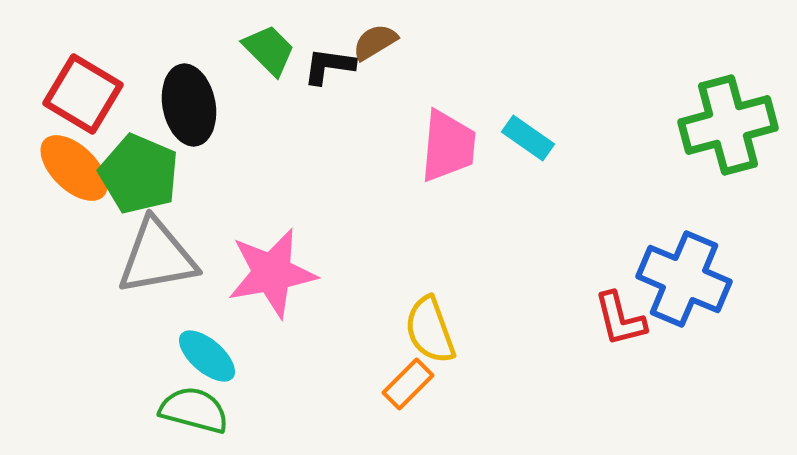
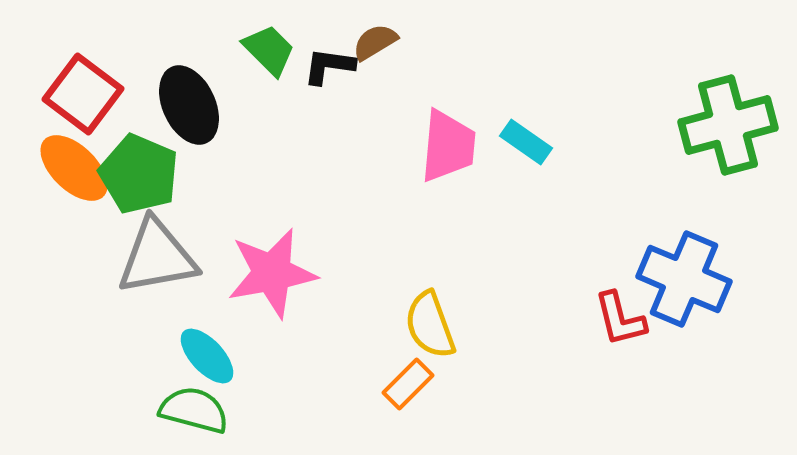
red square: rotated 6 degrees clockwise
black ellipse: rotated 14 degrees counterclockwise
cyan rectangle: moved 2 px left, 4 px down
yellow semicircle: moved 5 px up
cyan ellipse: rotated 6 degrees clockwise
